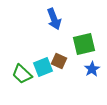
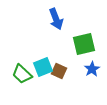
blue arrow: moved 2 px right
brown square: moved 10 px down
